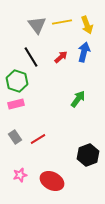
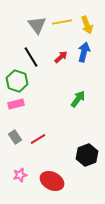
black hexagon: moved 1 px left
